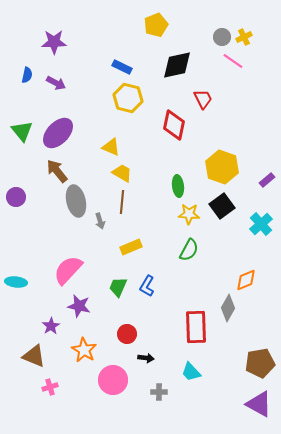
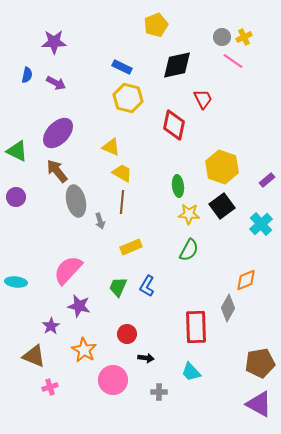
green triangle at (22, 131): moved 5 px left, 20 px down; rotated 25 degrees counterclockwise
